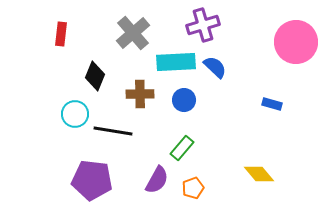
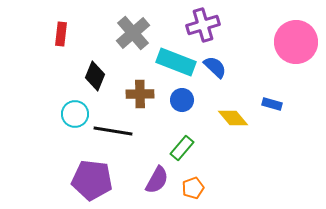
cyan rectangle: rotated 24 degrees clockwise
blue circle: moved 2 px left
yellow diamond: moved 26 px left, 56 px up
